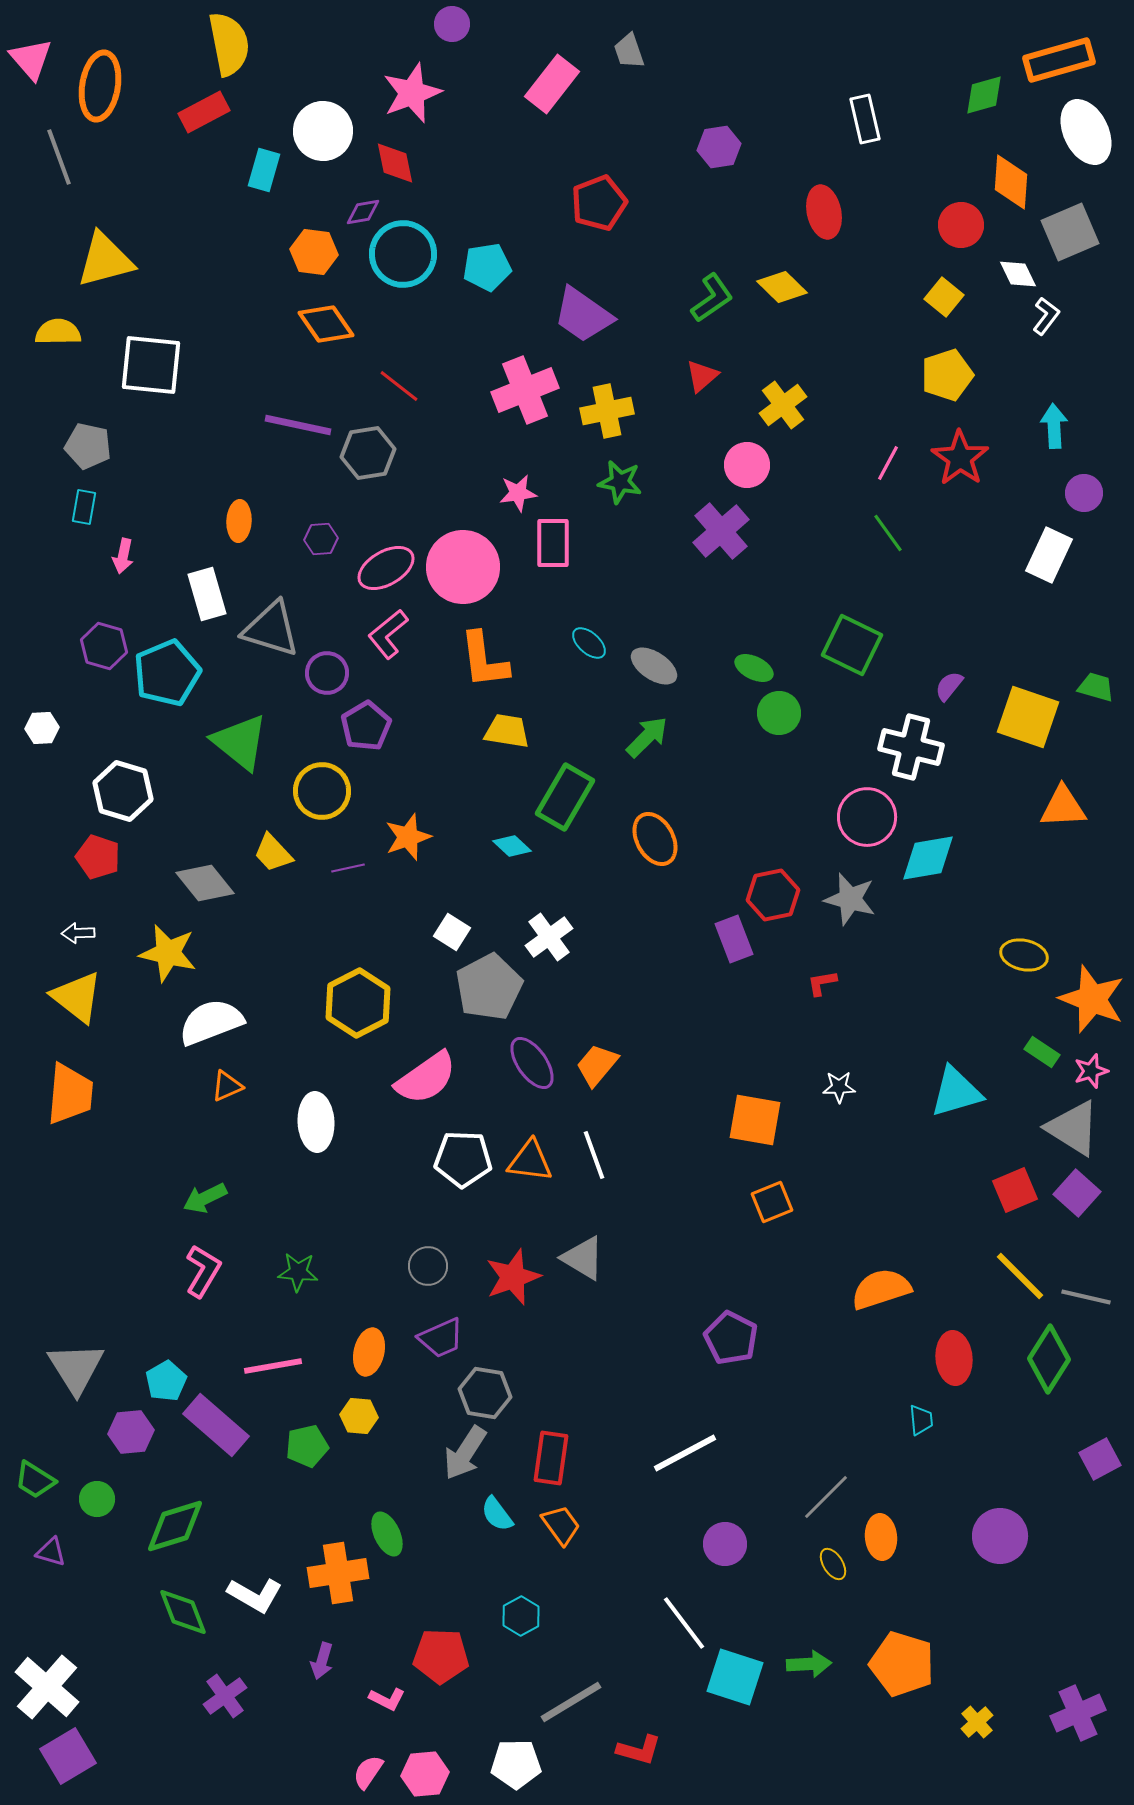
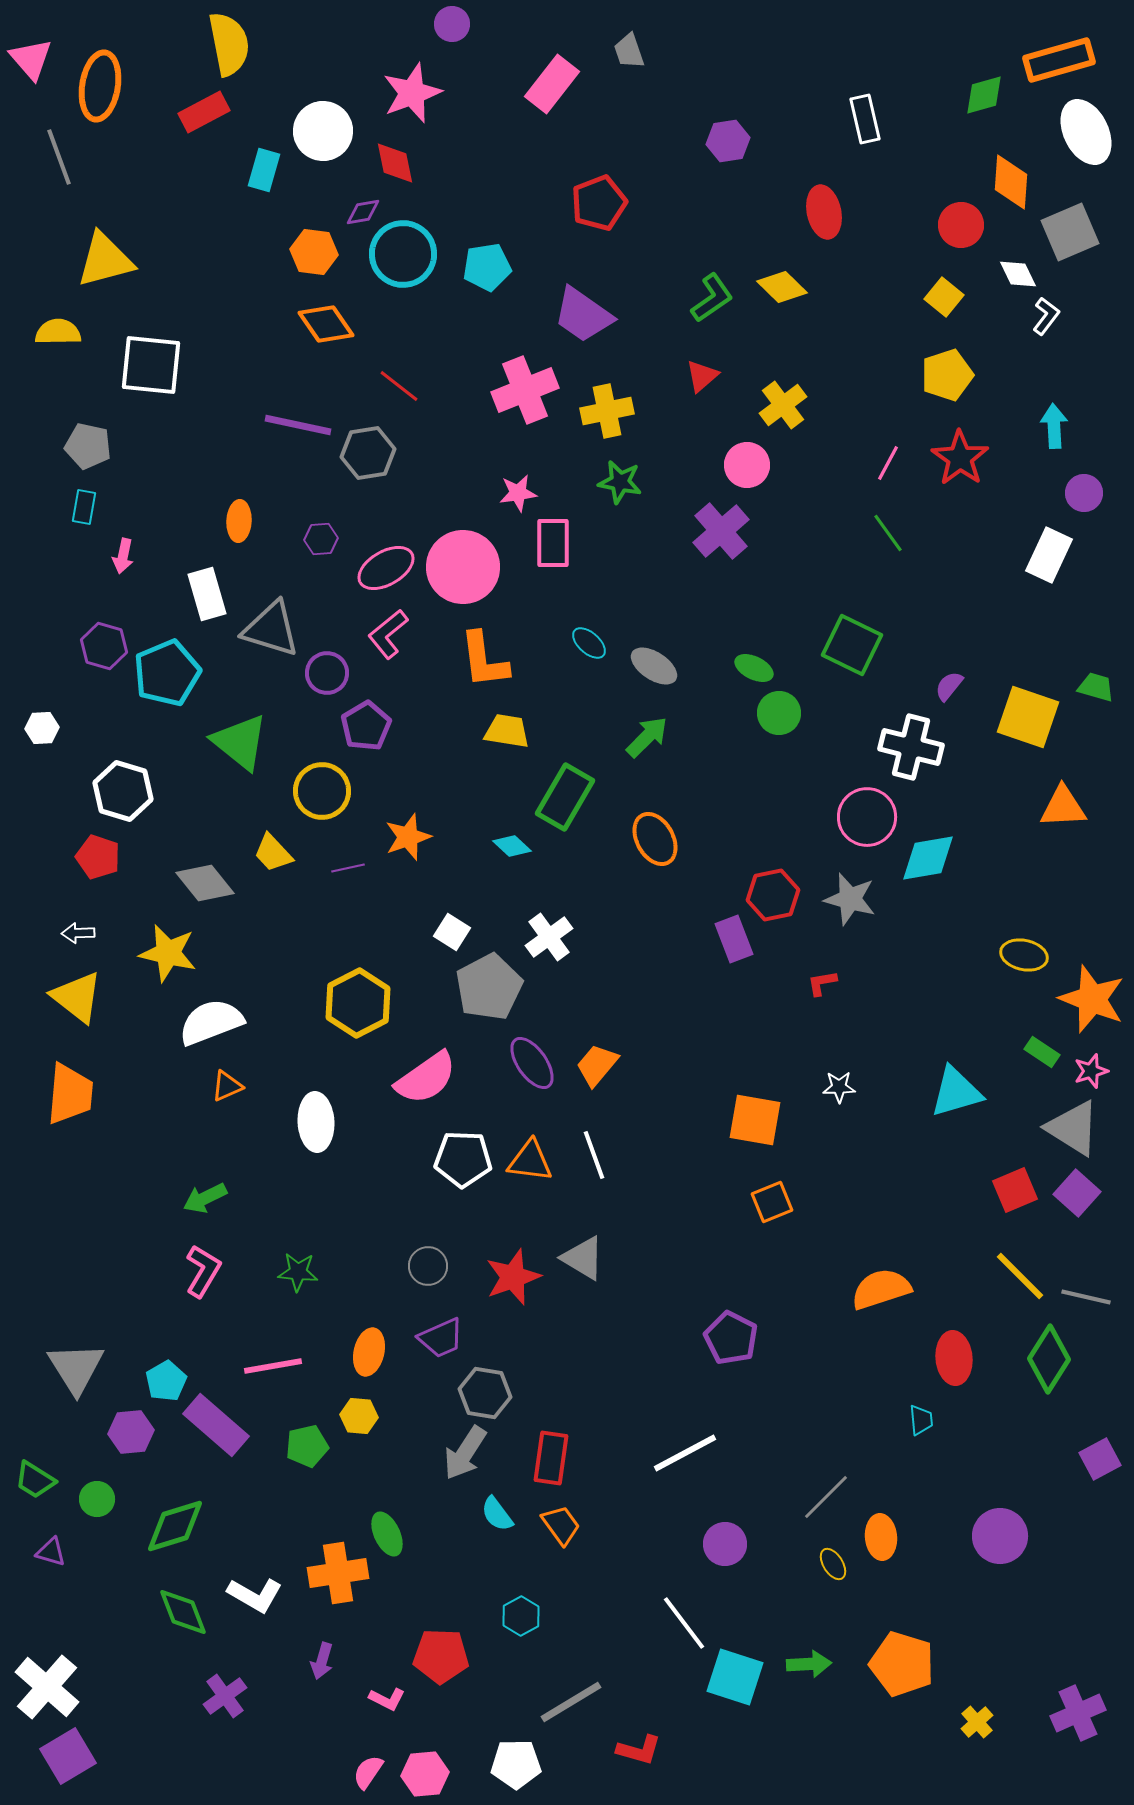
purple hexagon at (719, 147): moved 9 px right, 6 px up
